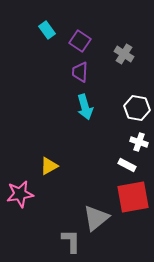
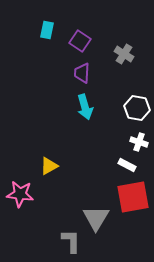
cyan rectangle: rotated 48 degrees clockwise
purple trapezoid: moved 2 px right, 1 px down
pink star: rotated 16 degrees clockwise
gray triangle: rotated 20 degrees counterclockwise
